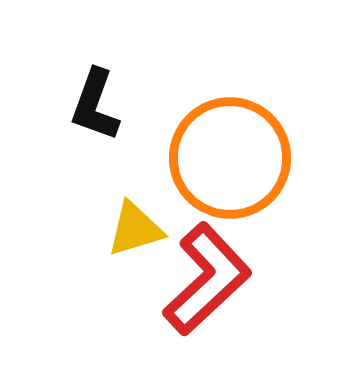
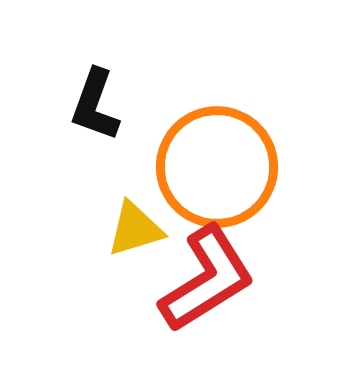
orange circle: moved 13 px left, 9 px down
red L-shape: rotated 11 degrees clockwise
